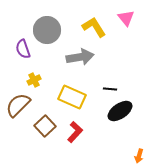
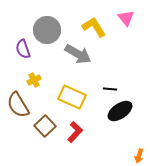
gray arrow: moved 2 px left, 3 px up; rotated 40 degrees clockwise
brown semicircle: rotated 76 degrees counterclockwise
